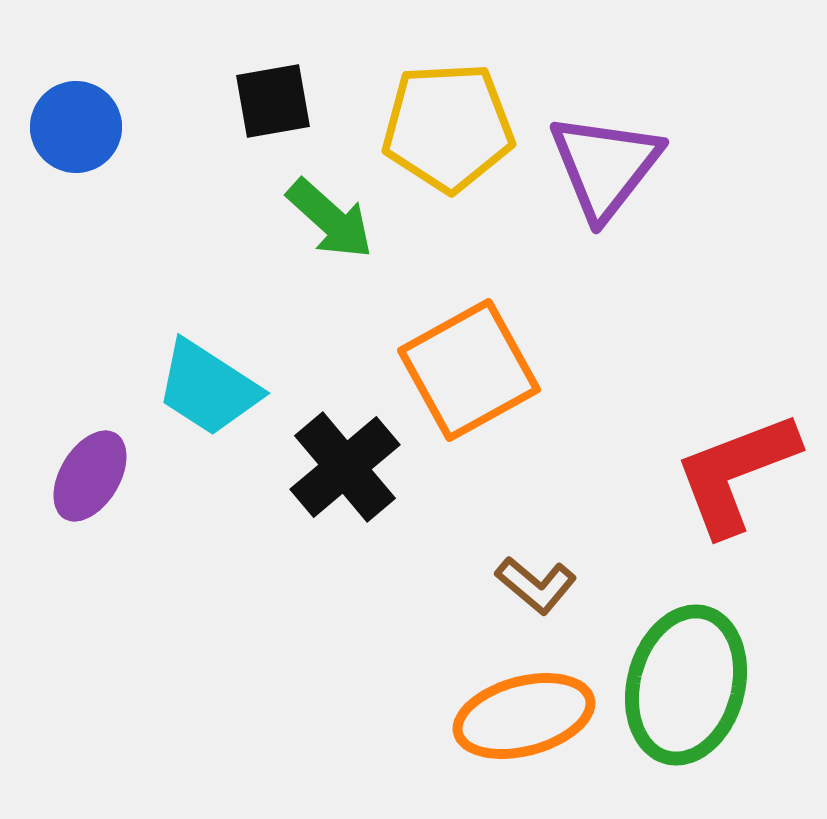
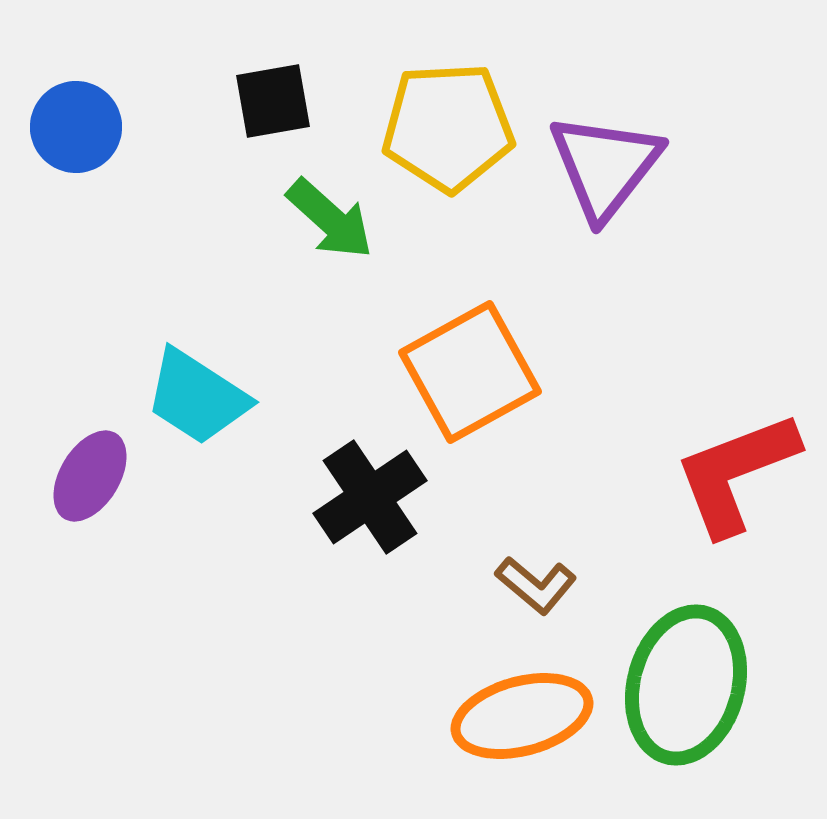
orange square: moved 1 px right, 2 px down
cyan trapezoid: moved 11 px left, 9 px down
black cross: moved 25 px right, 30 px down; rotated 6 degrees clockwise
orange ellipse: moved 2 px left
